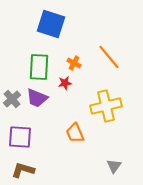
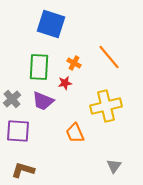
purple trapezoid: moved 6 px right, 3 px down
purple square: moved 2 px left, 6 px up
